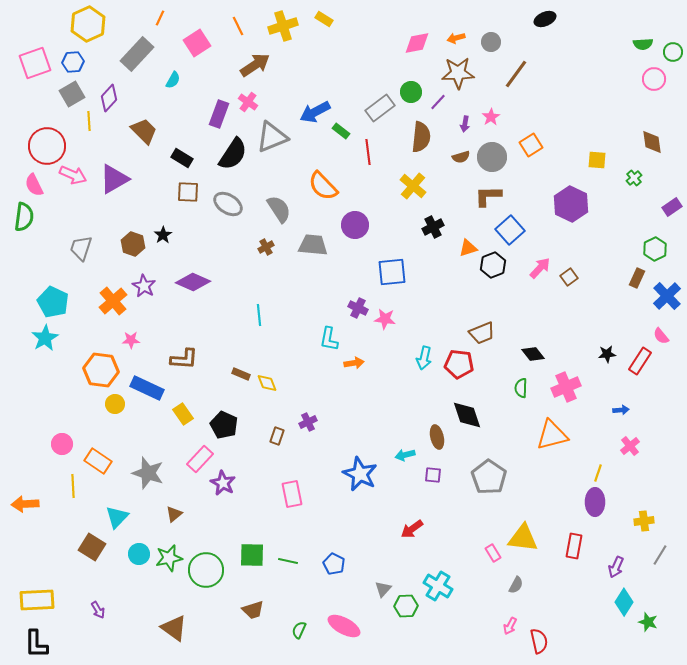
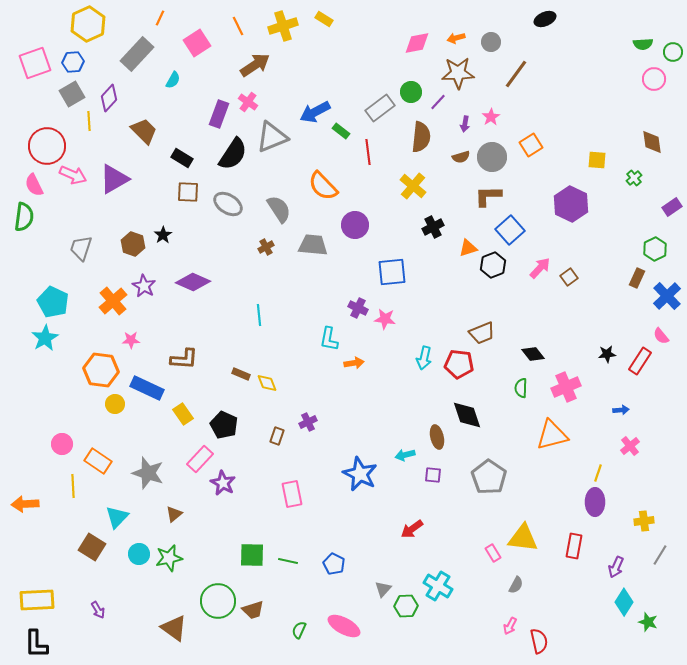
green circle at (206, 570): moved 12 px right, 31 px down
